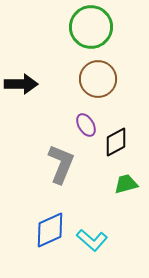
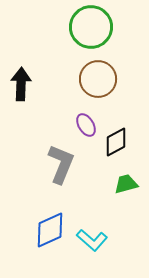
black arrow: rotated 88 degrees counterclockwise
